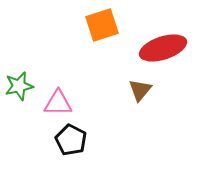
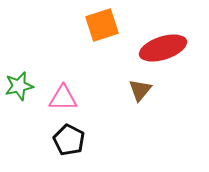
pink triangle: moved 5 px right, 5 px up
black pentagon: moved 2 px left
